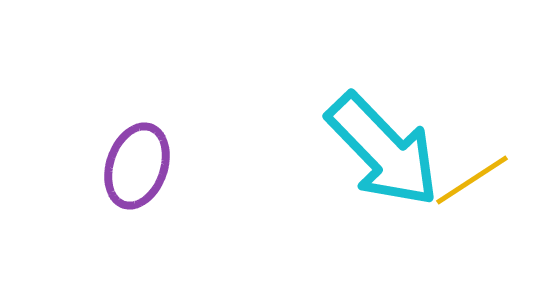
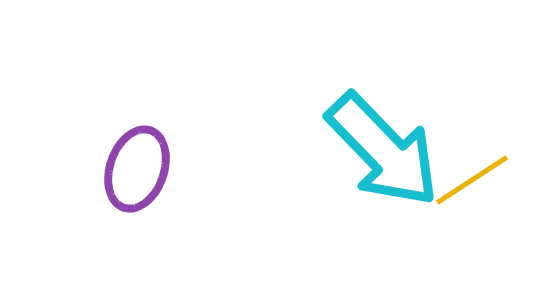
purple ellipse: moved 3 px down
